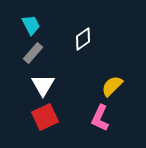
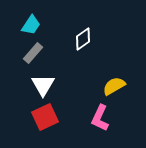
cyan trapezoid: rotated 60 degrees clockwise
yellow semicircle: moved 2 px right; rotated 15 degrees clockwise
